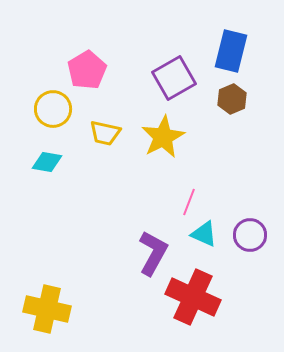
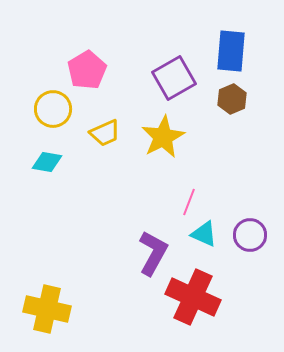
blue rectangle: rotated 9 degrees counterclockwise
yellow trapezoid: rotated 36 degrees counterclockwise
